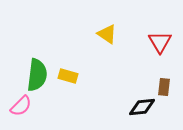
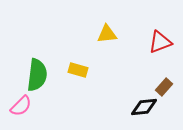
yellow triangle: rotated 40 degrees counterclockwise
red triangle: rotated 40 degrees clockwise
yellow rectangle: moved 10 px right, 6 px up
brown rectangle: rotated 36 degrees clockwise
black diamond: moved 2 px right
